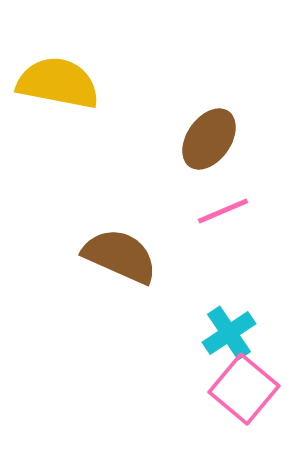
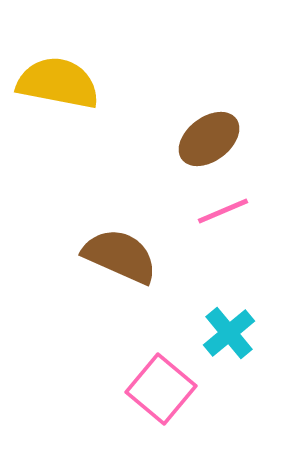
brown ellipse: rotated 18 degrees clockwise
cyan cross: rotated 6 degrees counterclockwise
pink square: moved 83 px left
